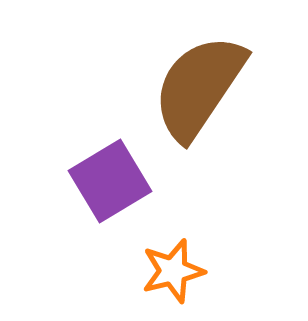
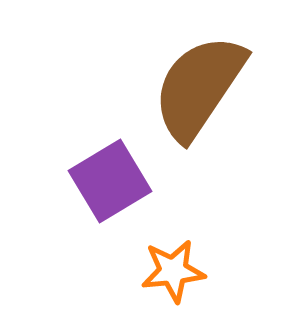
orange star: rotated 8 degrees clockwise
